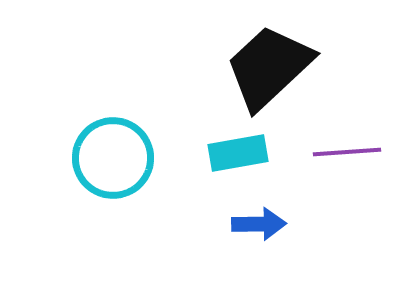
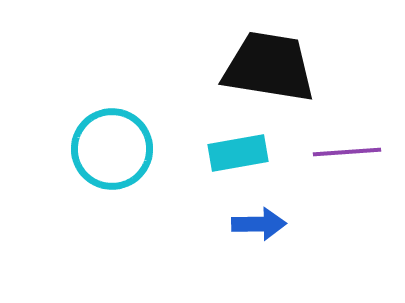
black trapezoid: rotated 52 degrees clockwise
cyan circle: moved 1 px left, 9 px up
